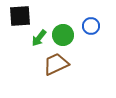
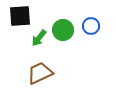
green circle: moved 5 px up
brown trapezoid: moved 16 px left, 9 px down
